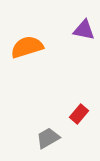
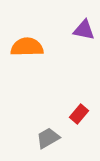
orange semicircle: rotated 16 degrees clockwise
